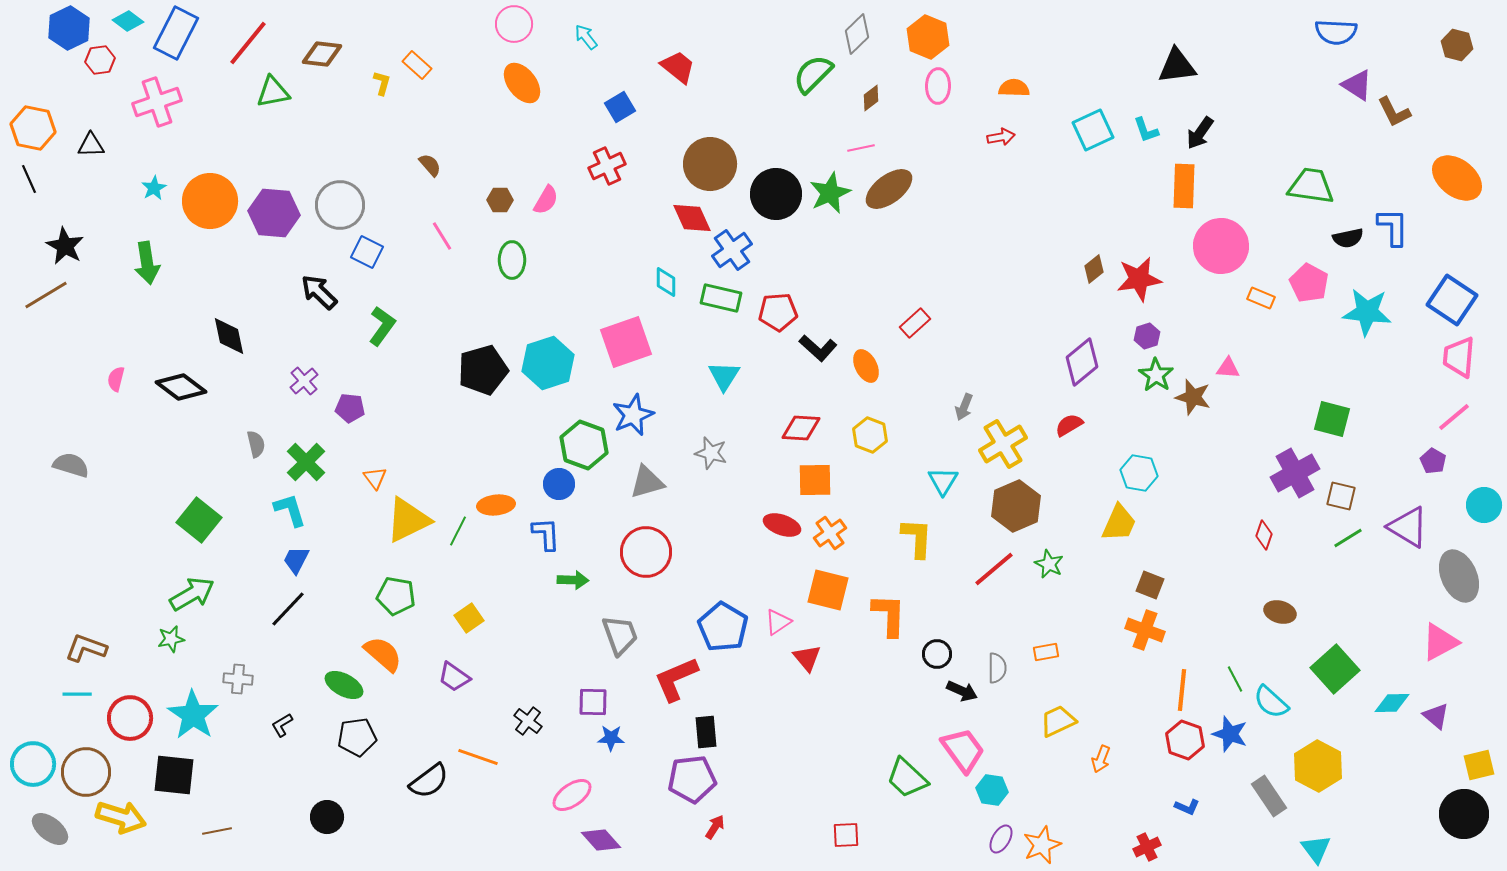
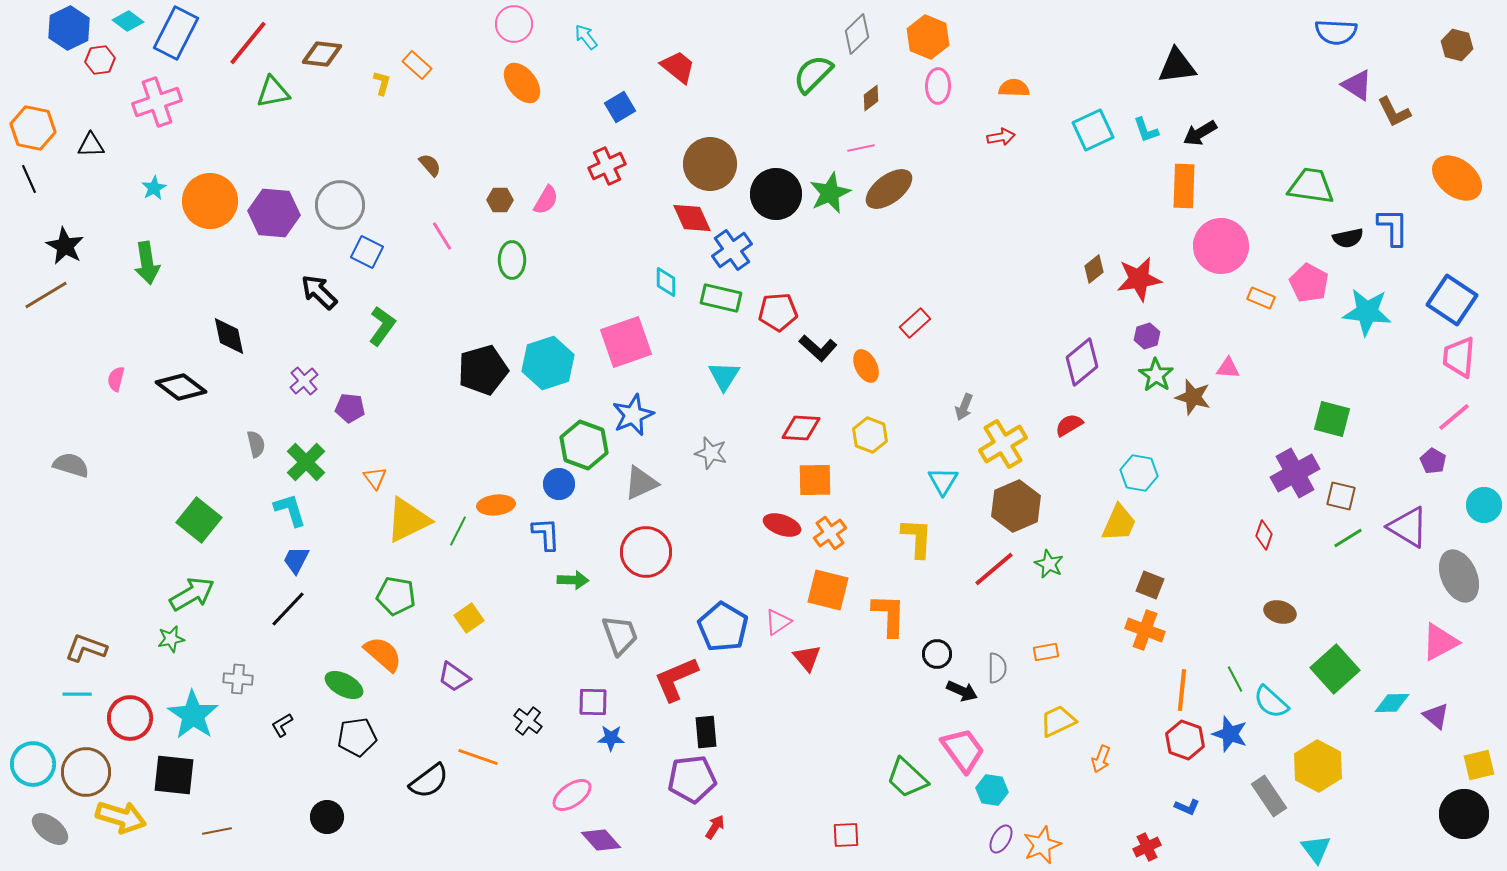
black arrow at (1200, 133): rotated 24 degrees clockwise
gray triangle at (647, 482): moved 6 px left, 1 px down; rotated 9 degrees counterclockwise
